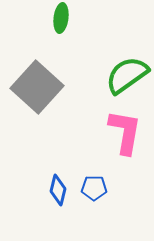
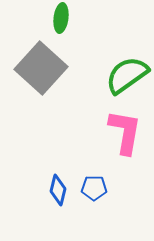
gray square: moved 4 px right, 19 px up
